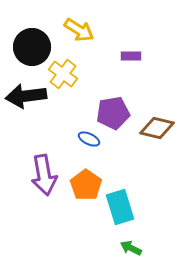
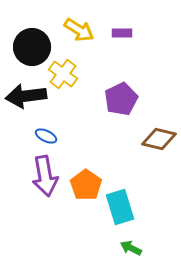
purple rectangle: moved 9 px left, 23 px up
purple pentagon: moved 8 px right, 14 px up; rotated 16 degrees counterclockwise
brown diamond: moved 2 px right, 11 px down
blue ellipse: moved 43 px left, 3 px up
purple arrow: moved 1 px right, 1 px down
